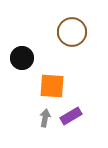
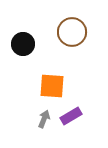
black circle: moved 1 px right, 14 px up
gray arrow: moved 1 px left, 1 px down; rotated 12 degrees clockwise
